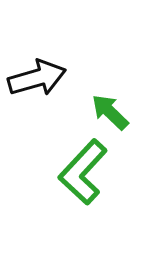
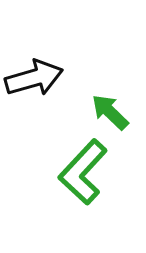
black arrow: moved 3 px left
